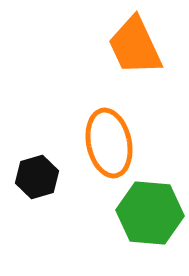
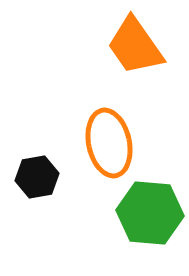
orange trapezoid: rotated 10 degrees counterclockwise
black hexagon: rotated 6 degrees clockwise
